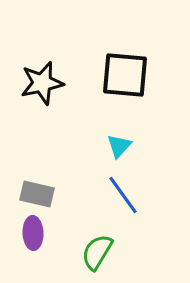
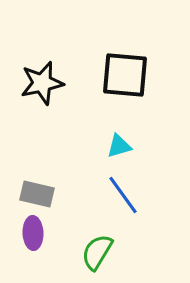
cyan triangle: rotated 32 degrees clockwise
